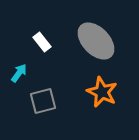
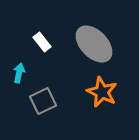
gray ellipse: moved 2 px left, 3 px down
cyan arrow: rotated 24 degrees counterclockwise
gray square: rotated 12 degrees counterclockwise
